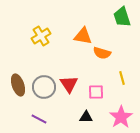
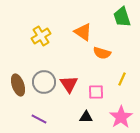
orange triangle: moved 4 px up; rotated 24 degrees clockwise
yellow line: moved 1 px down; rotated 40 degrees clockwise
gray circle: moved 5 px up
